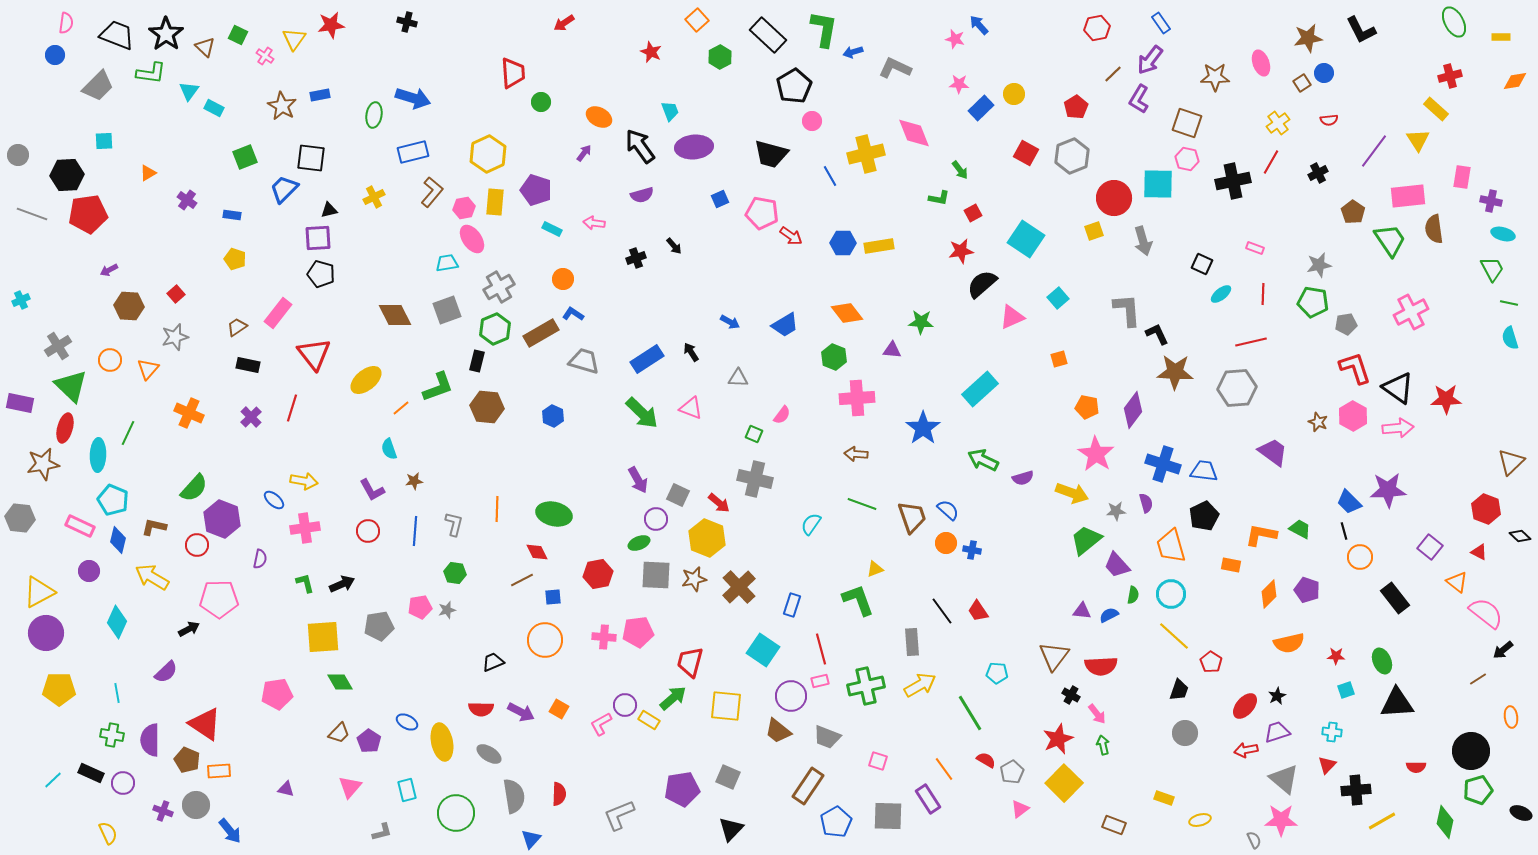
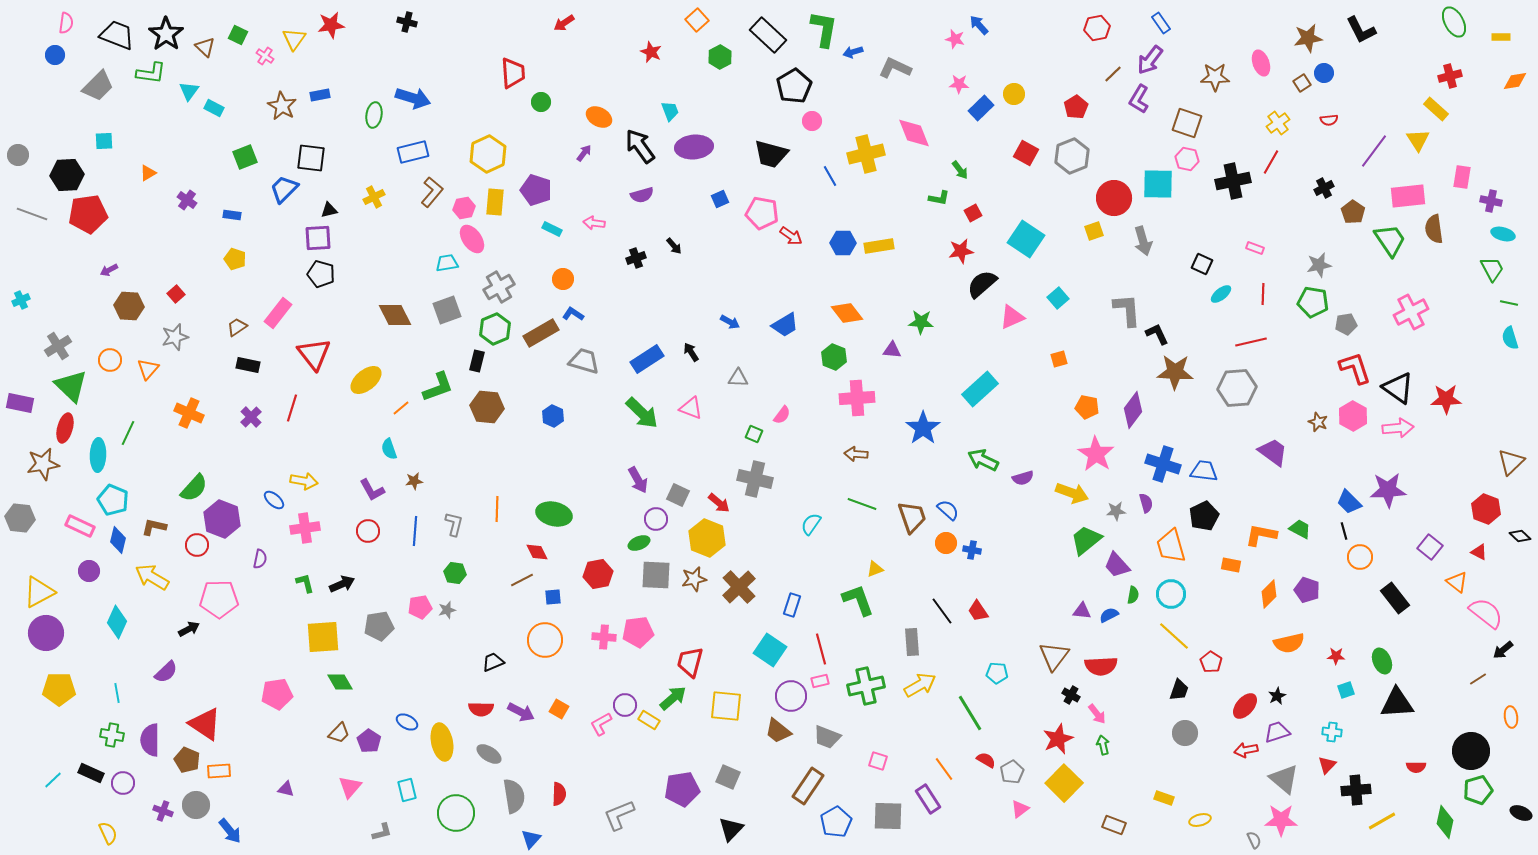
black cross at (1318, 173): moved 6 px right, 15 px down
cyan square at (763, 650): moved 7 px right
